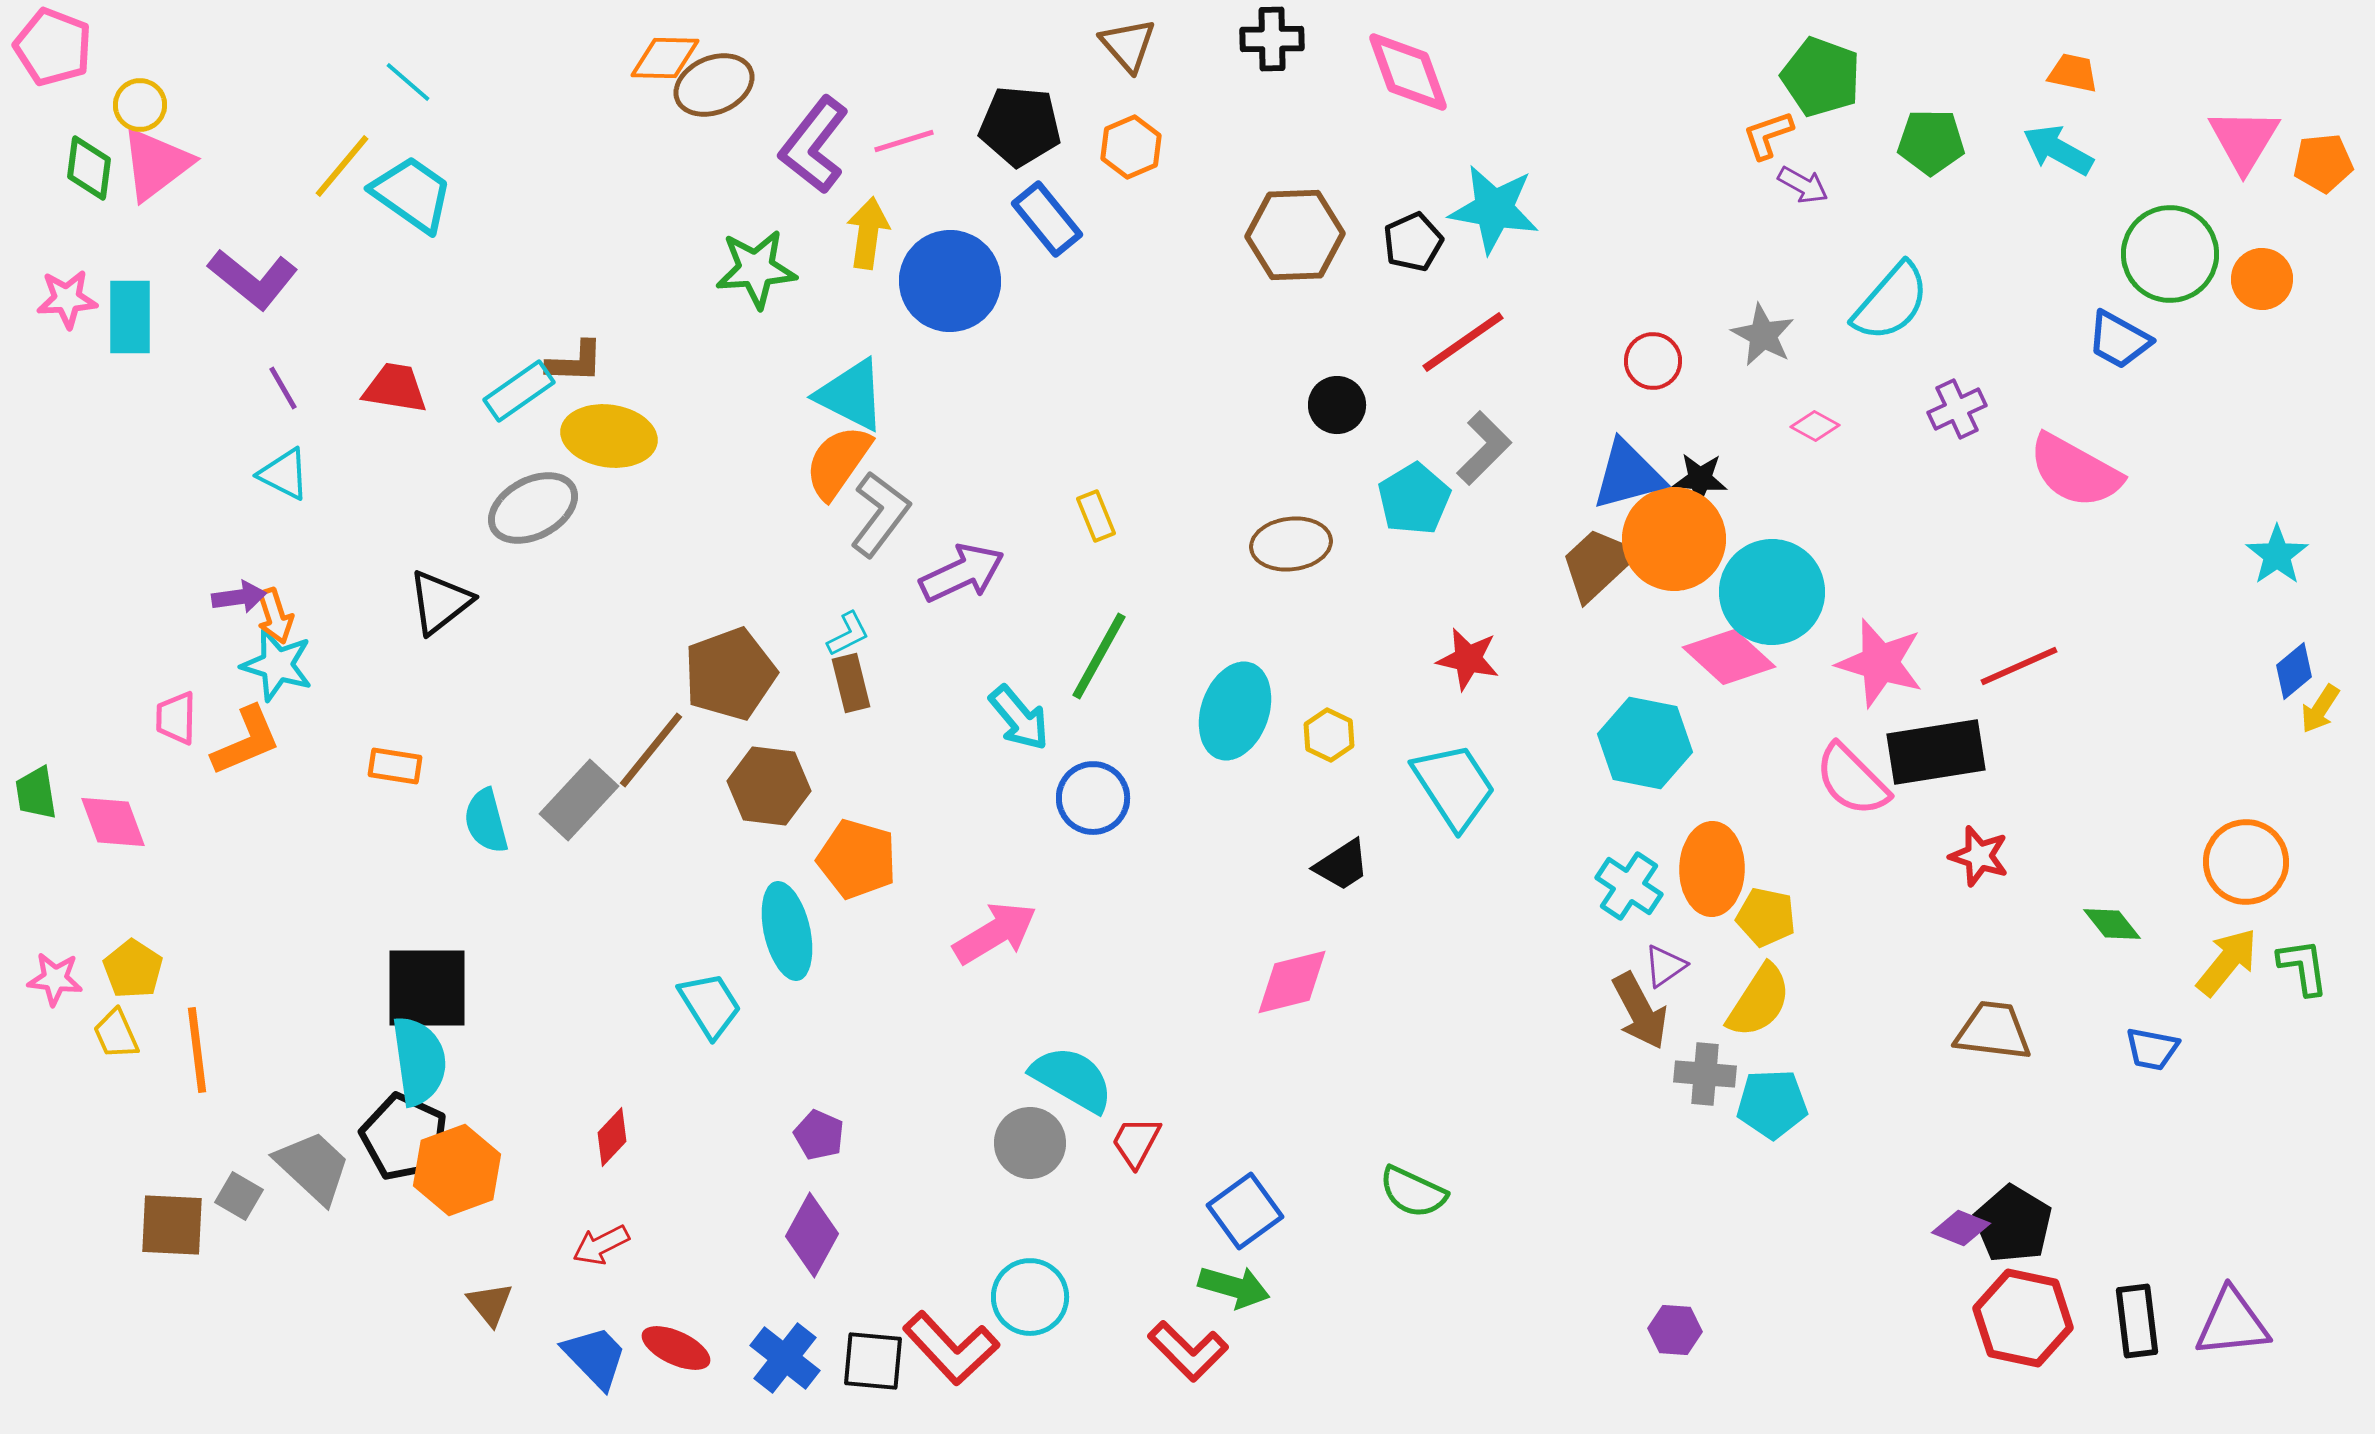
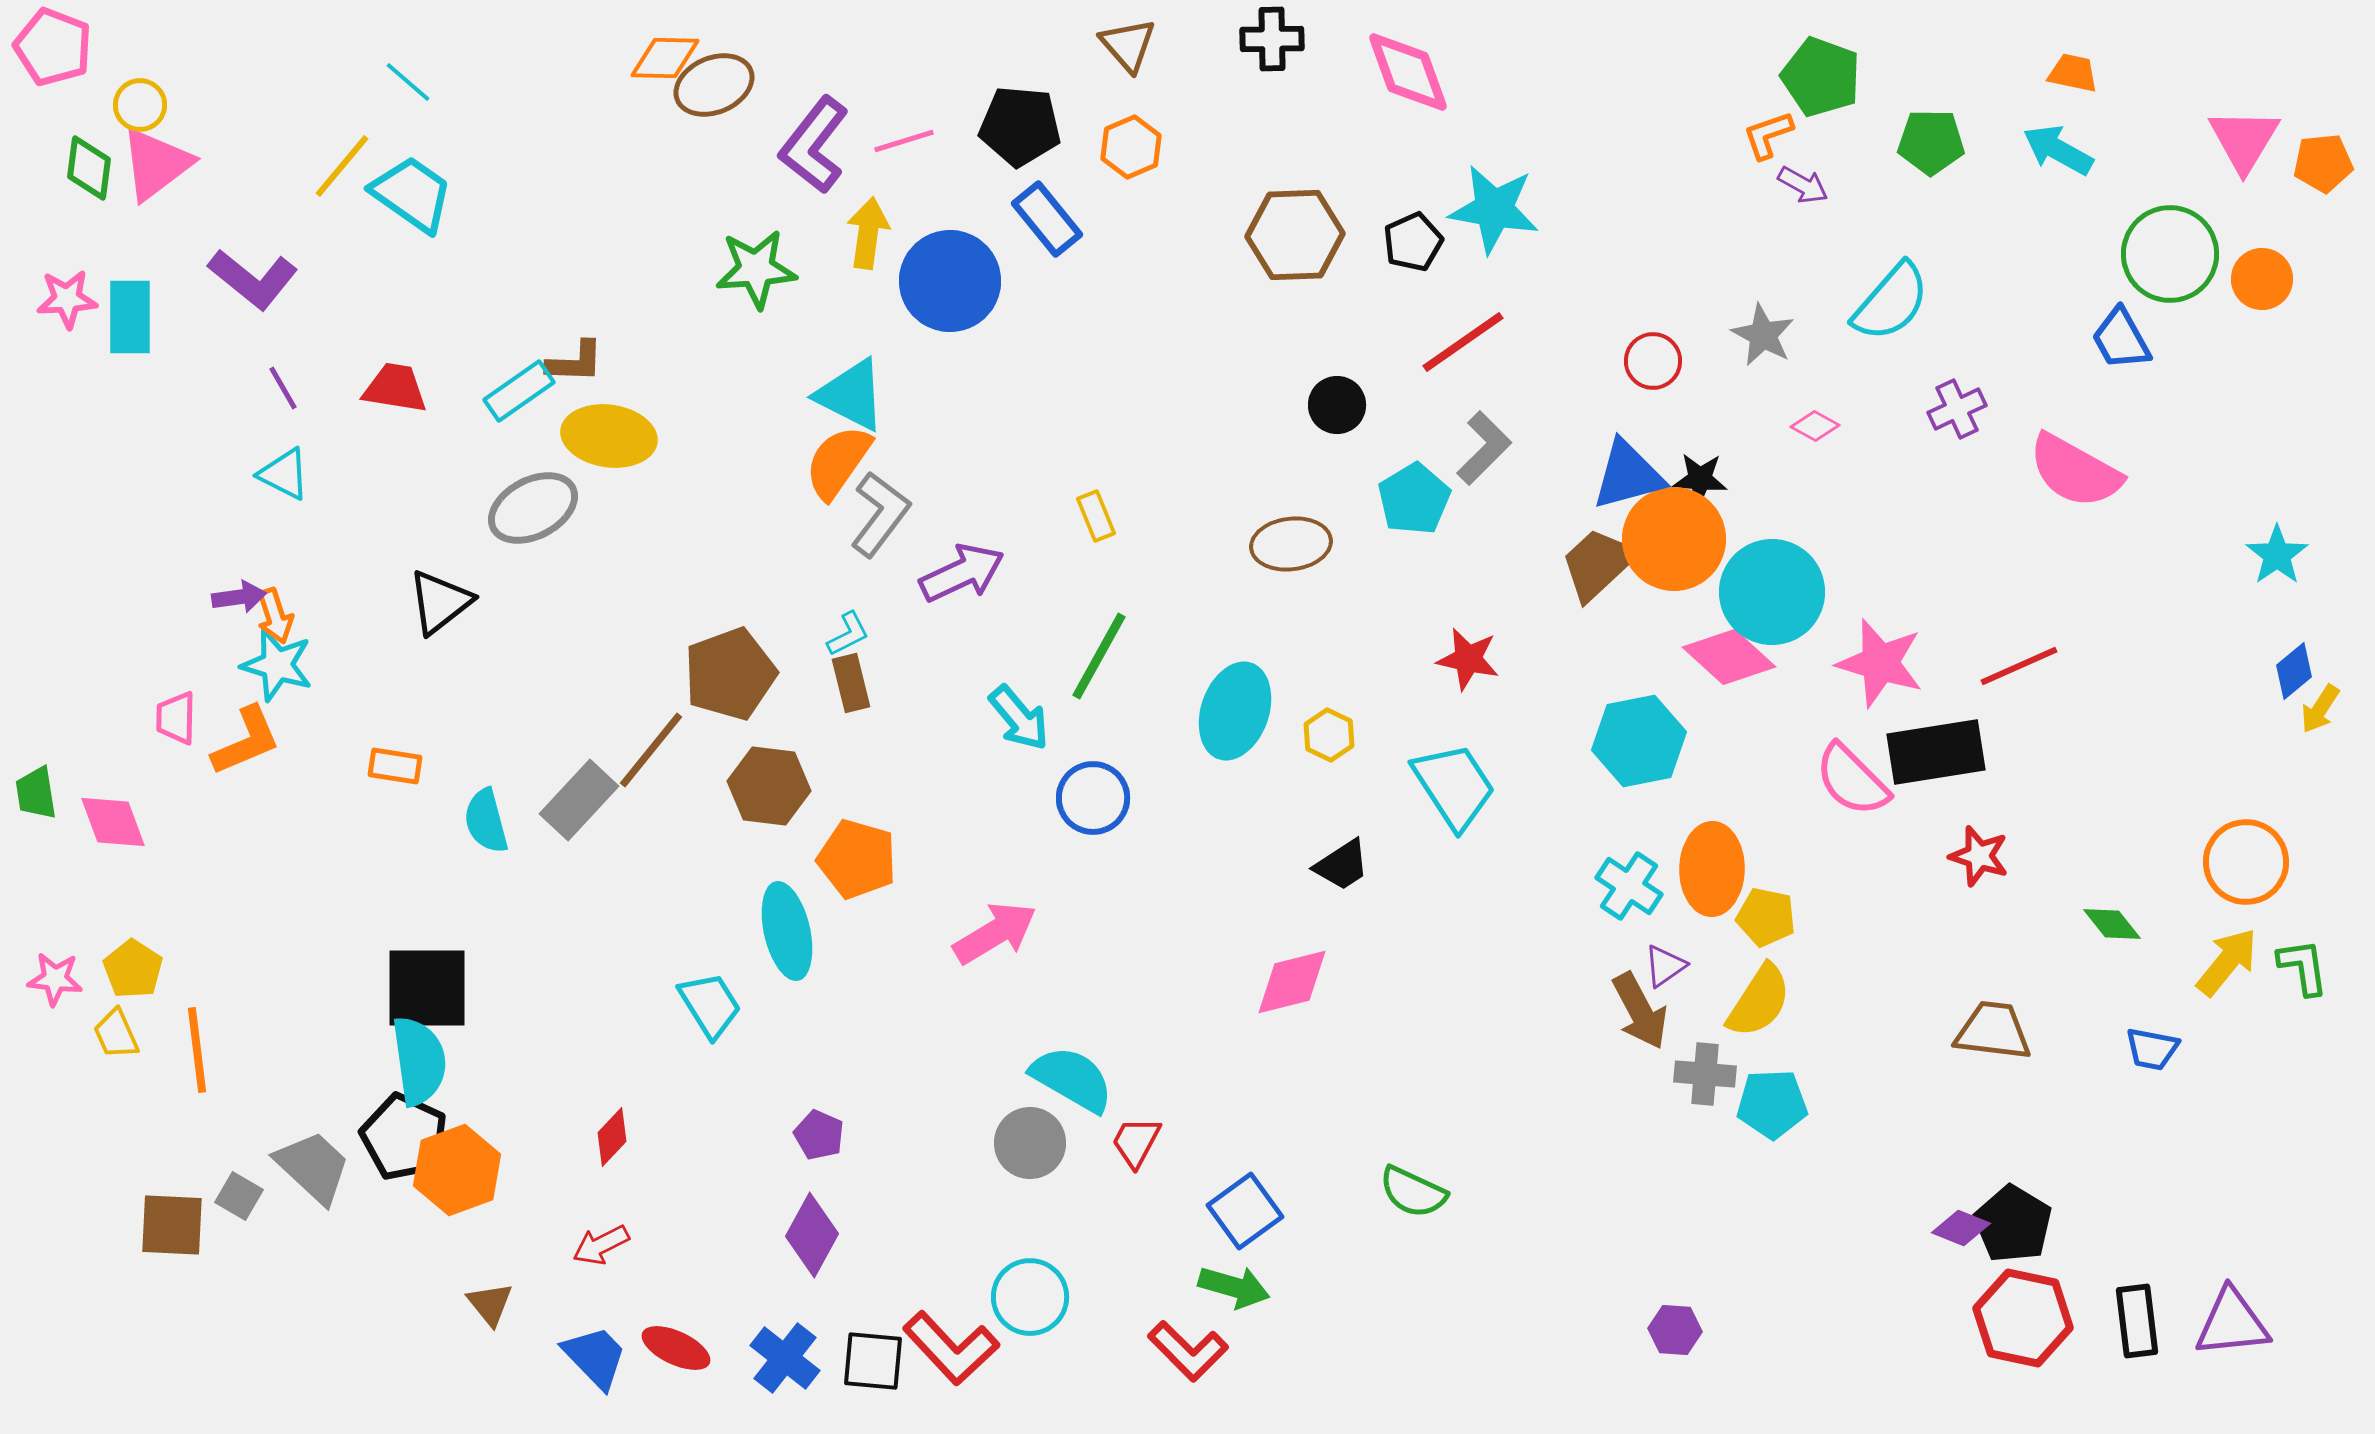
blue trapezoid at (2119, 340): moved 2 px right, 1 px up; rotated 32 degrees clockwise
cyan hexagon at (1645, 743): moved 6 px left, 2 px up; rotated 22 degrees counterclockwise
